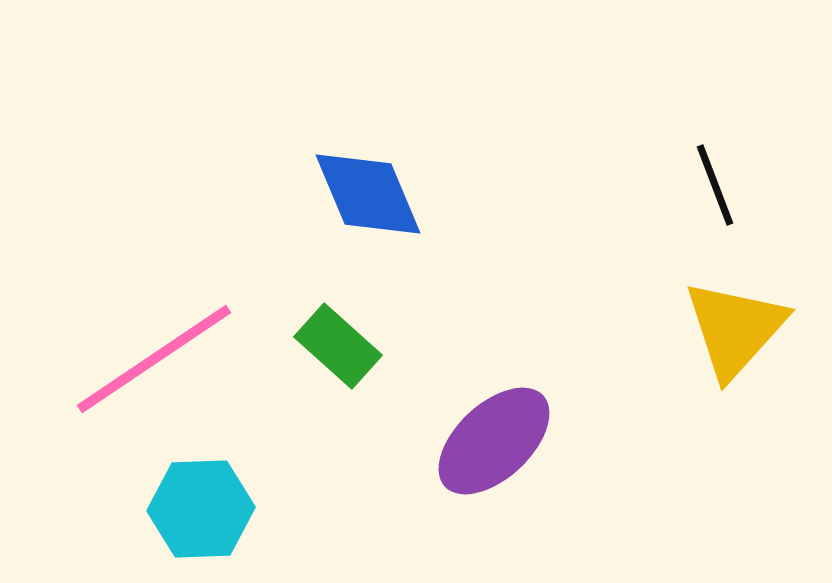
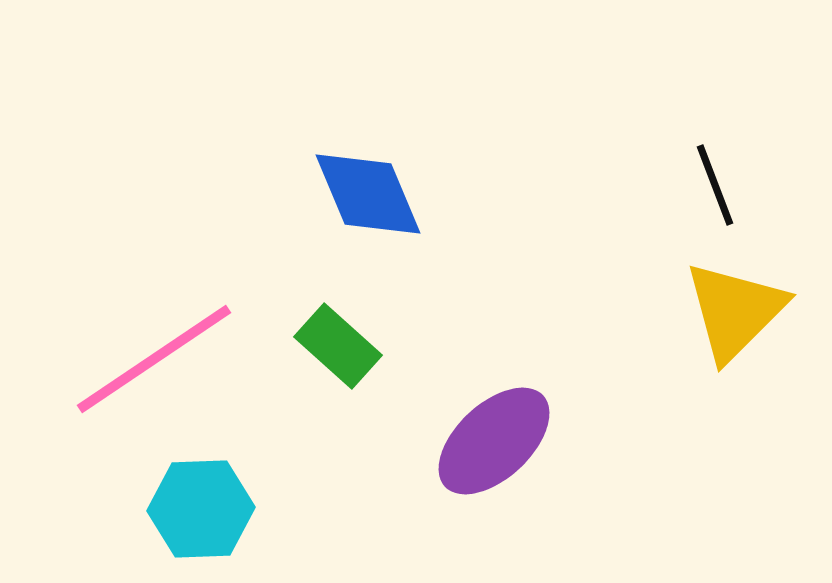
yellow triangle: moved 18 px up; rotated 3 degrees clockwise
